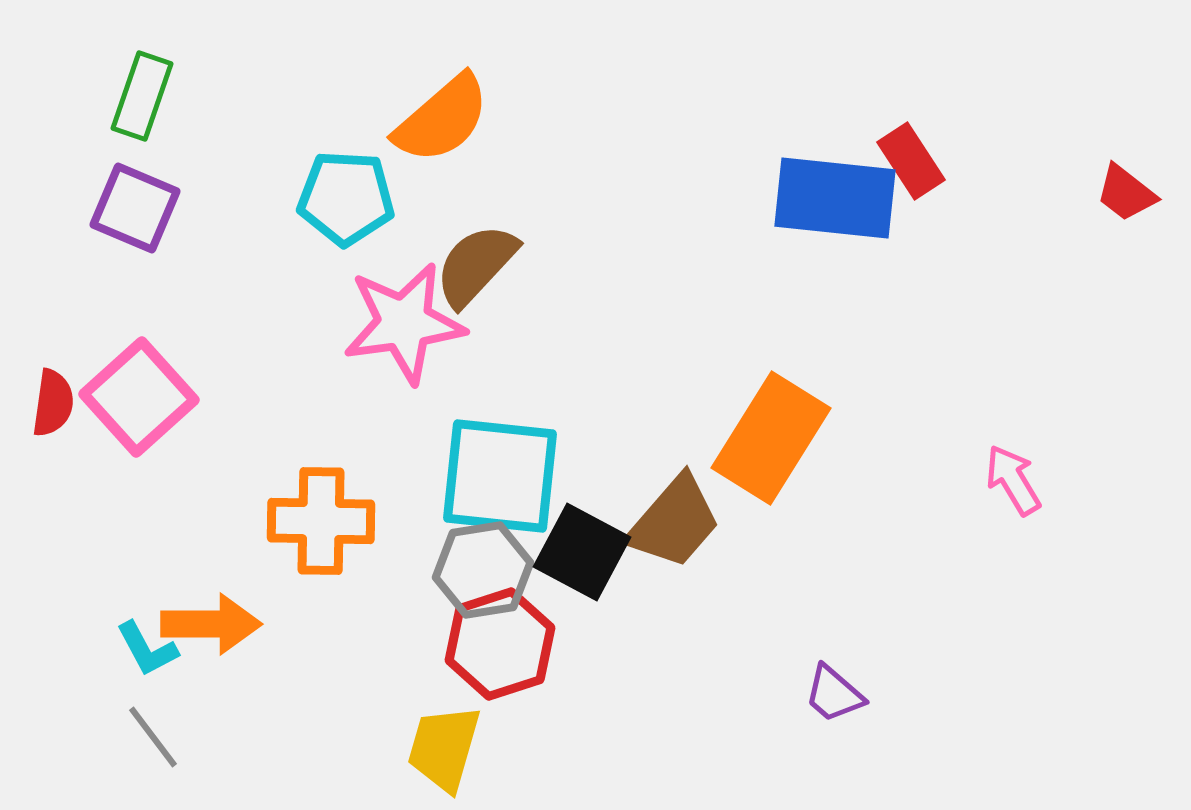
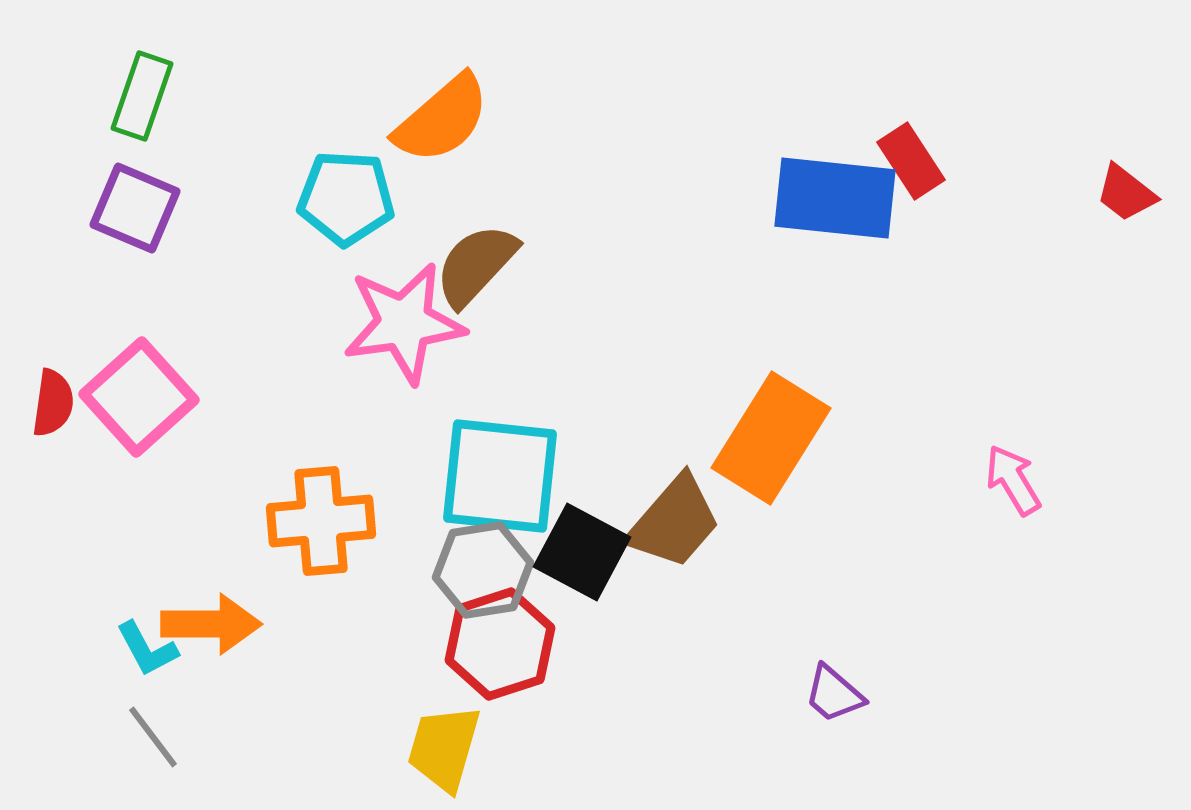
orange cross: rotated 6 degrees counterclockwise
